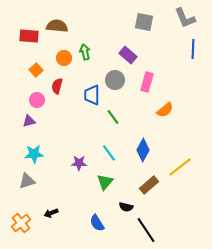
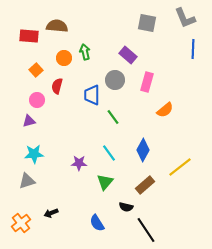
gray square: moved 3 px right, 1 px down
brown rectangle: moved 4 px left
